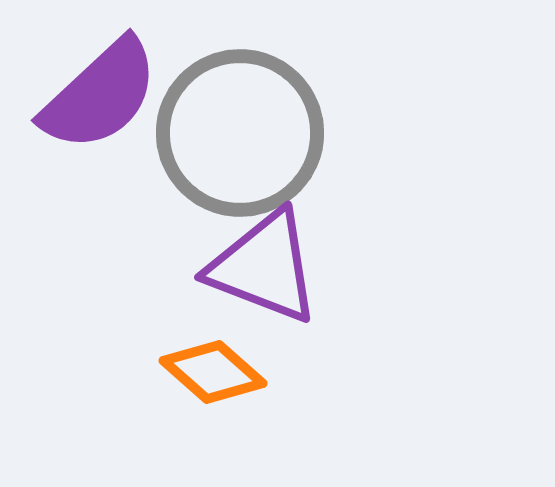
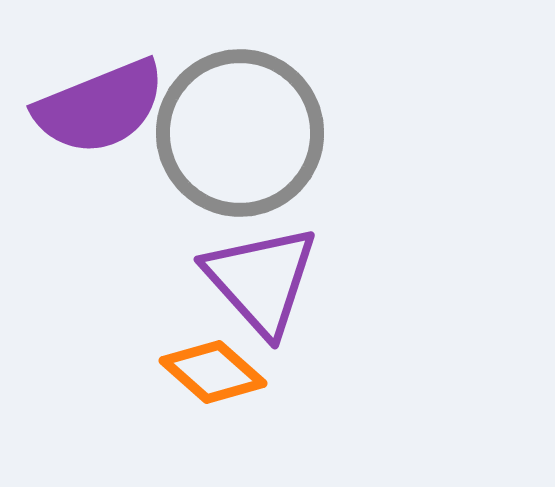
purple semicircle: moved 12 px down; rotated 21 degrees clockwise
purple triangle: moved 3 px left, 13 px down; rotated 27 degrees clockwise
